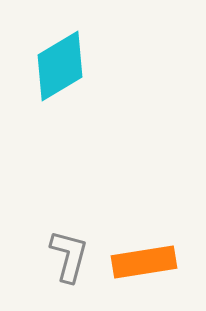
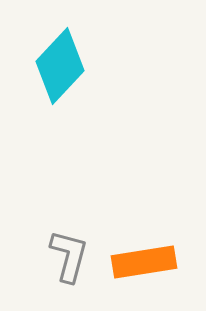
cyan diamond: rotated 16 degrees counterclockwise
